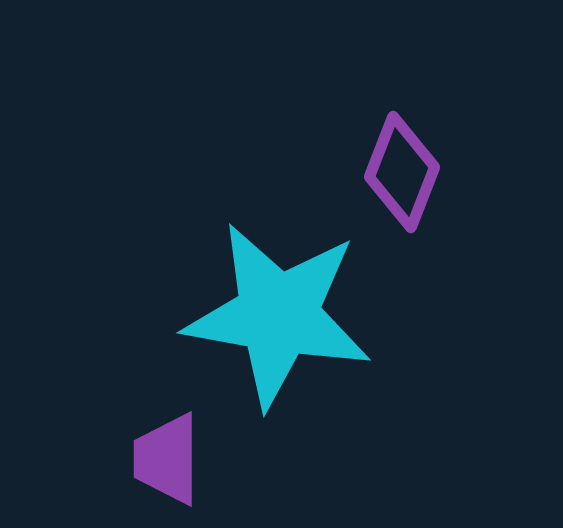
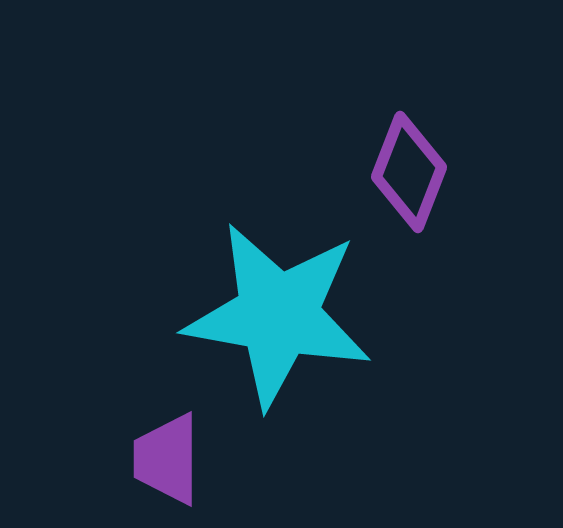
purple diamond: moved 7 px right
